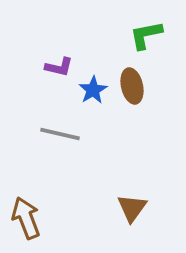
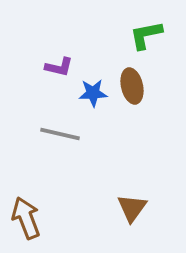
blue star: moved 3 px down; rotated 28 degrees clockwise
